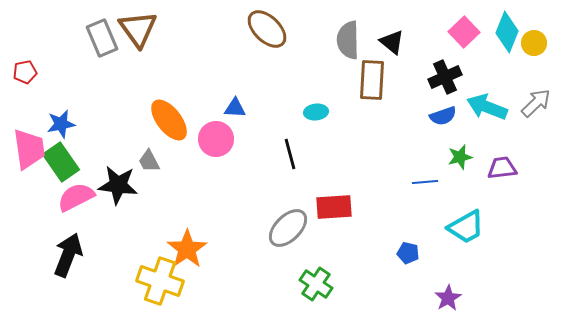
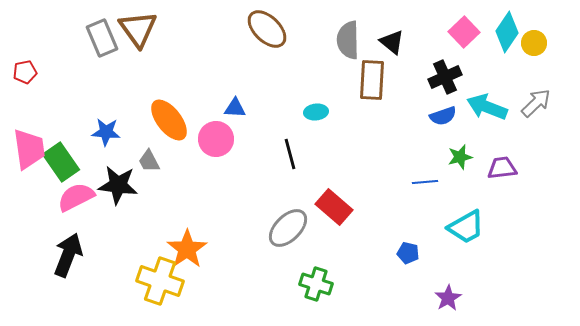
cyan diamond: rotated 12 degrees clockwise
blue star: moved 45 px right, 8 px down; rotated 16 degrees clockwise
red rectangle: rotated 45 degrees clockwise
green cross: rotated 16 degrees counterclockwise
